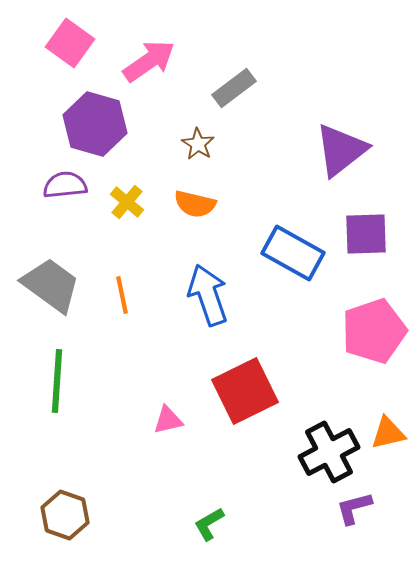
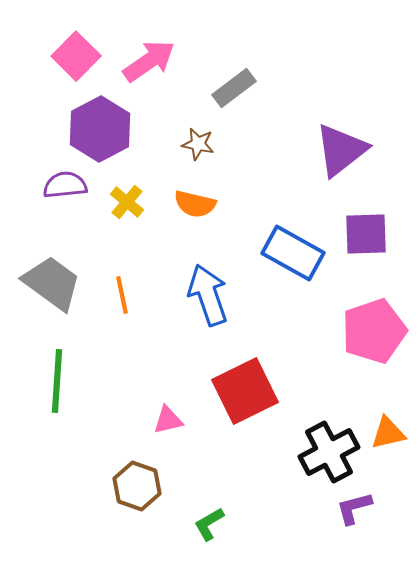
pink square: moved 6 px right, 13 px down; rotated 9 degrees clockwise
purple hexagon: moved 5 px right, 5 px down; rotated 16 degrees clockwise
brown star: rotated 20 degrees counterclockwise
gray trapezoid: moved 1 px right, 2 px up
brown hexagon: moved 72 px right, 29 px up
